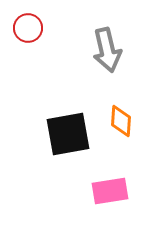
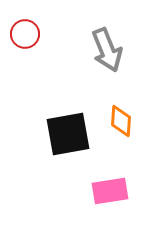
red circle: moved 3 px left, 6 px down
gray arrow: rotated 9 degrees counterclockwise
